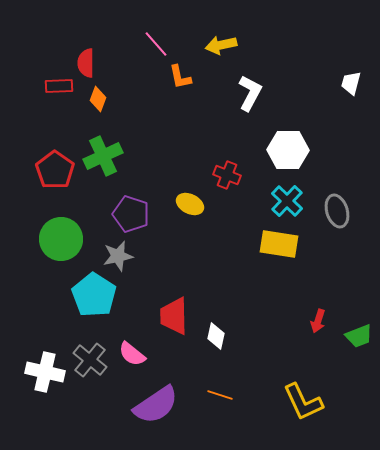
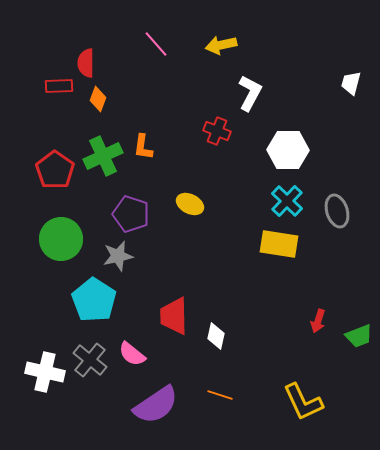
orange L-shape: moved 37 px left, 70 px down; rotated 20 degrees clockwise
red cross: moved 10 px left, 44 px up
cyan pentagon: moved 5 px down
